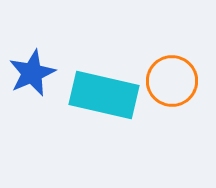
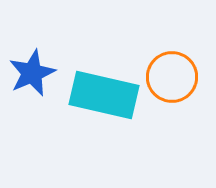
orange circle: moved 4 px up
